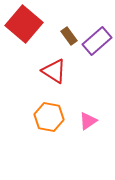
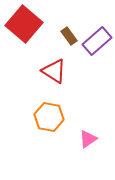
pink triangle: moved 18 px down
